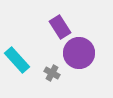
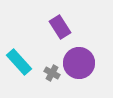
purple circle: moved 10 px down
cyan rectangle: moved 2 px right, 2 px down
